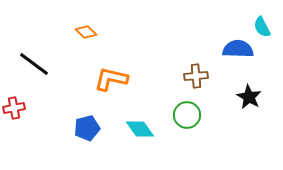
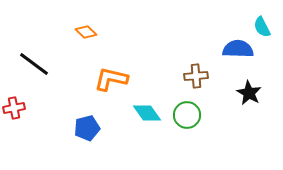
black star: moved 4 px up
cyan diamond: moved 7 px right, 16 px up
